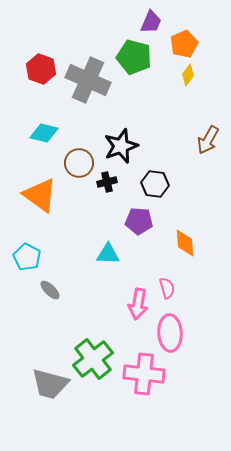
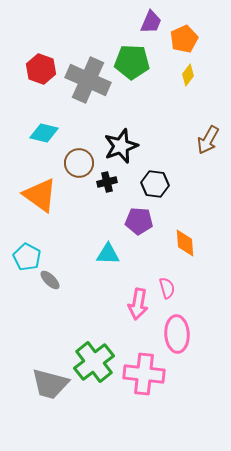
orange pentagon: moved 5 px up
green pentagon: moved 2 px left, 5 px down; rotated 12 degrees counterclockwise
gray ellipse: moved 10 px up
pink ellipse: moved 7 px right, 1 px down
green cross: moved 1 px right, 3 px down
